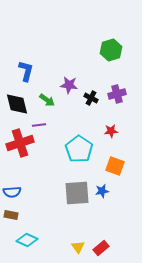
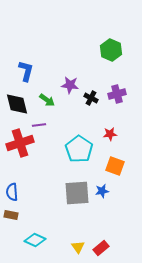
green hexagon: rotated 20 degrees counterclockwise
purple star: moved 1 px right
red star: moved 1 px left, 3 px down
blue semicircle: rotated 90 degrees clockwise
cyan diamond: moved 8 px right
